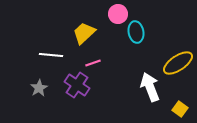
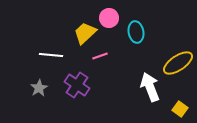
pink circle: moved 9 px left, 4 px down
yellow trapezoid: moved 1 px right
pink line: moved 7 px right, 7 px up
